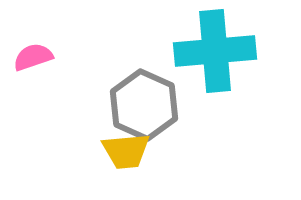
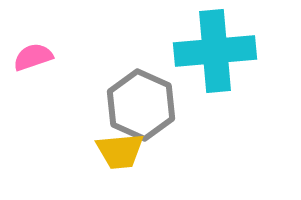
gray hexagon: moved 3 px left
yellow trapezoid: moved 6 px left
